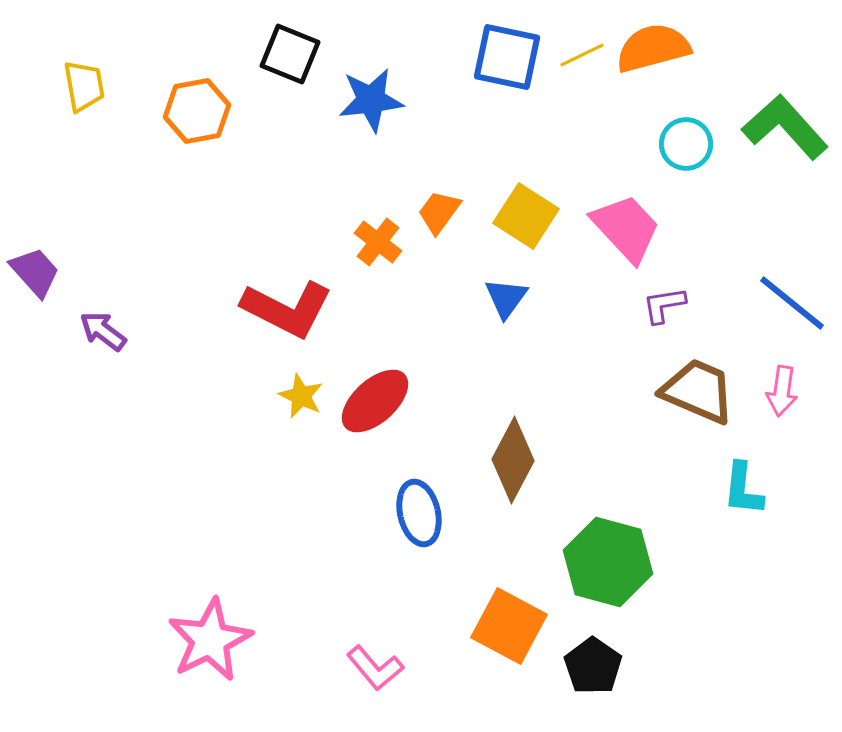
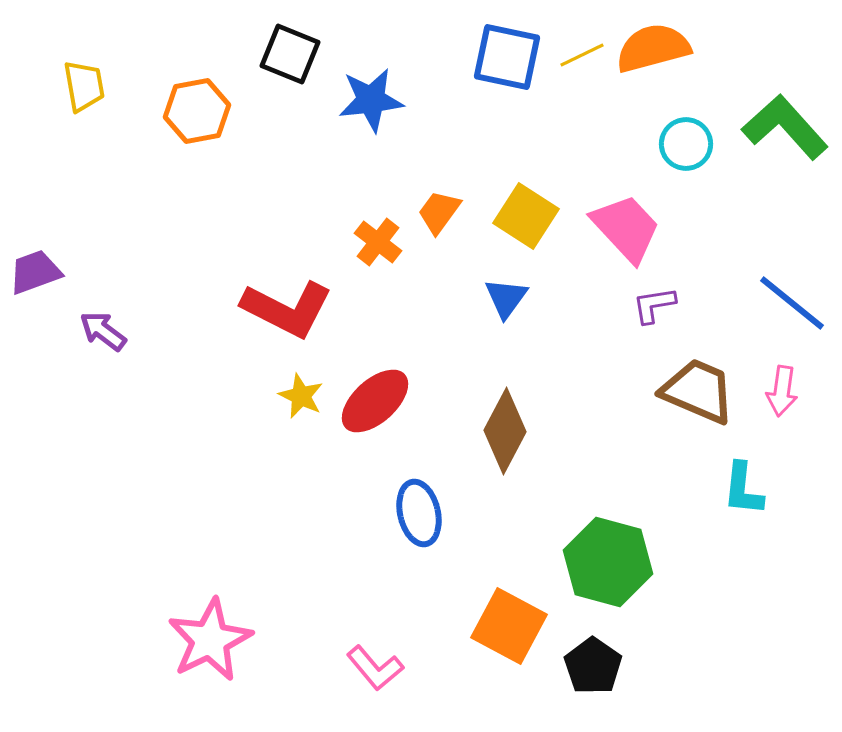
purple trapezoid: rotated 68 degrees counterclockwise
purple L-shape: moved 10 px left
brown diamond: moved 8 px left, 29 px up
